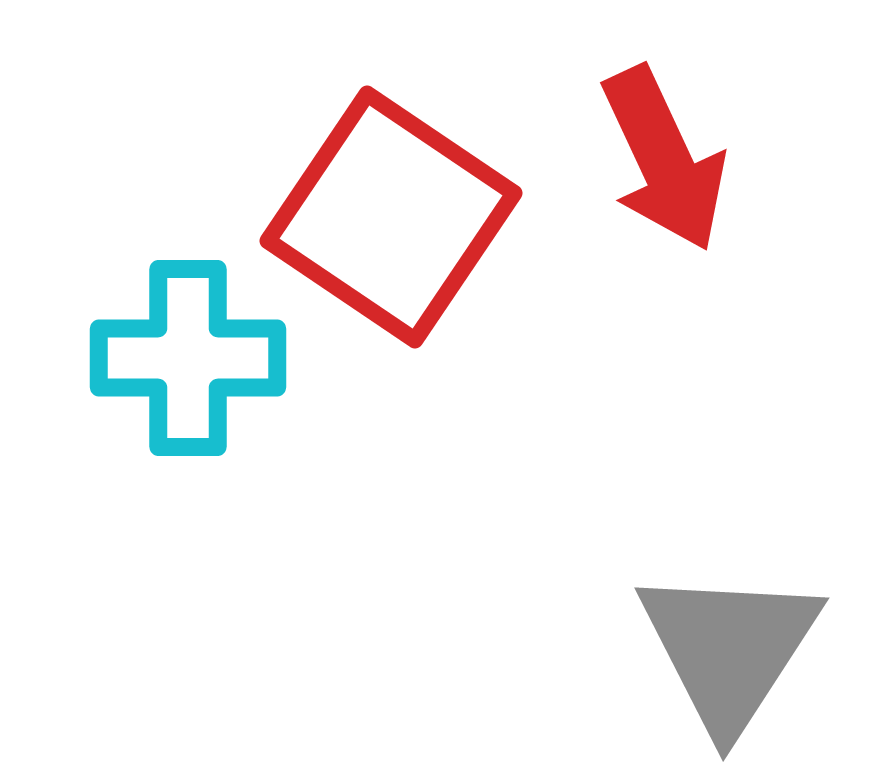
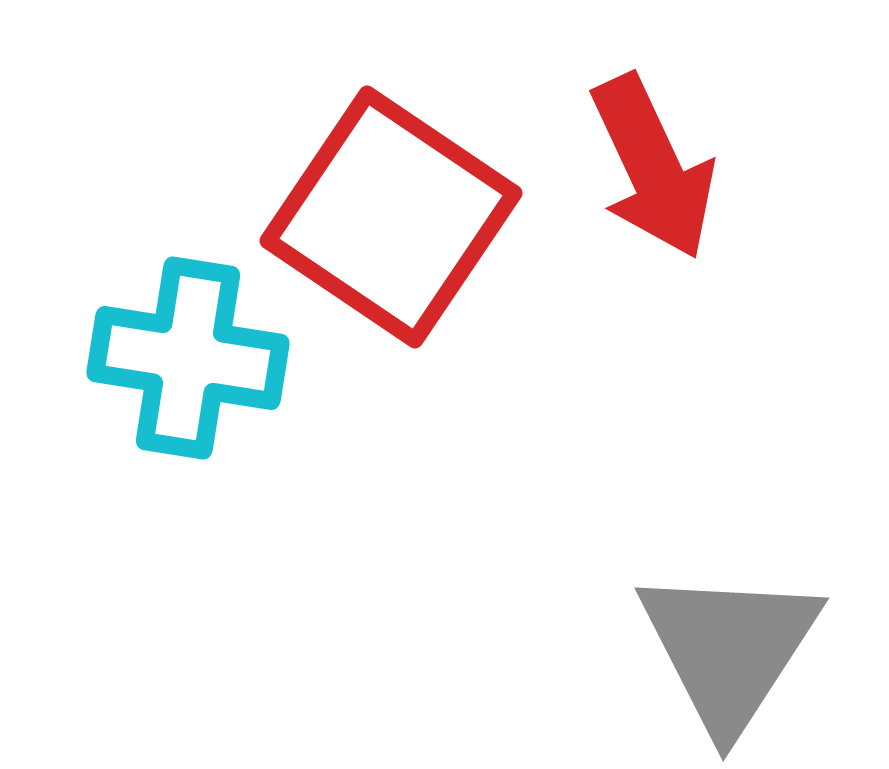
red arrow: moved 11 px left, 8 px down
cyan cross: rotated 9 degrees clockwise
